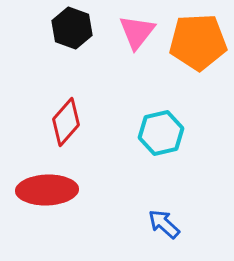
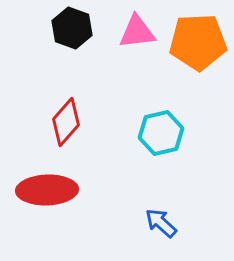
pink triangle: rotated 45 degrees clockwise
blue arrow: moved 3 px left, 1 px up
